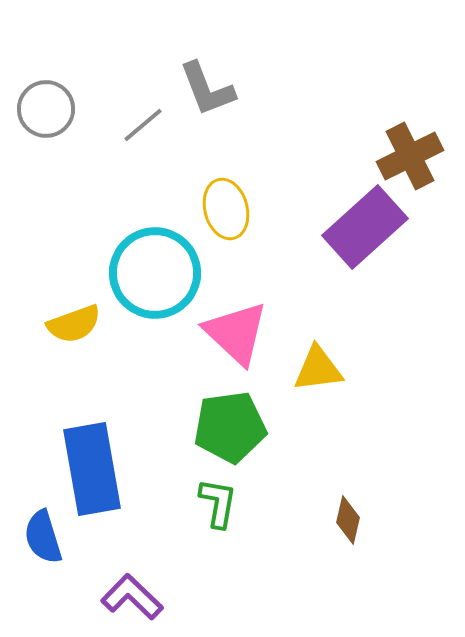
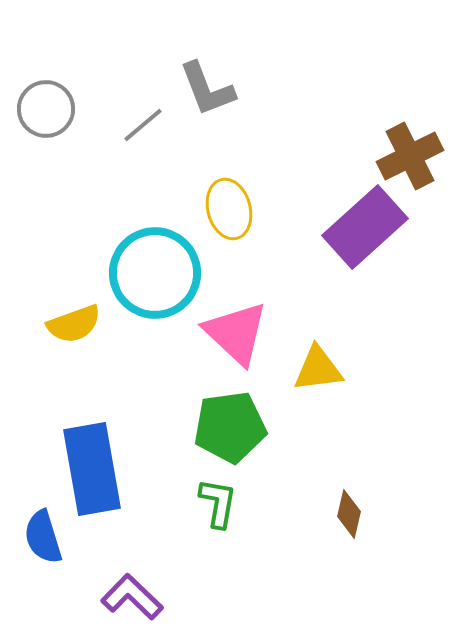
yellow ellipse: moved 3 px right
brown diamond: moved 1 px right, 6 px up
